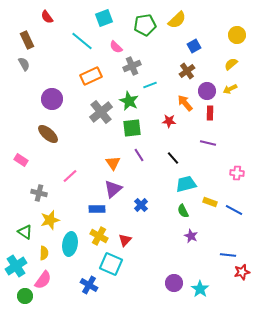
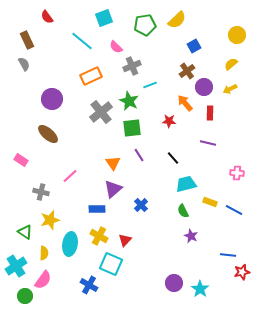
purple circle at (207, 91): moved 3 px left, 4 px up
gray cross at (39, 193): moved 2 px right, 1 px up
